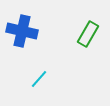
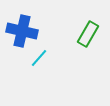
cyan line: moved 21 px up
